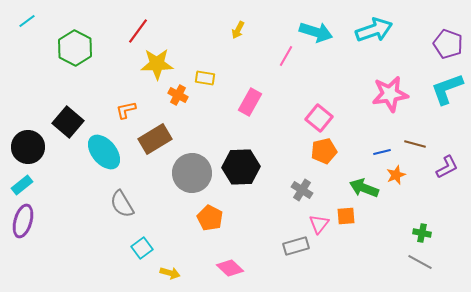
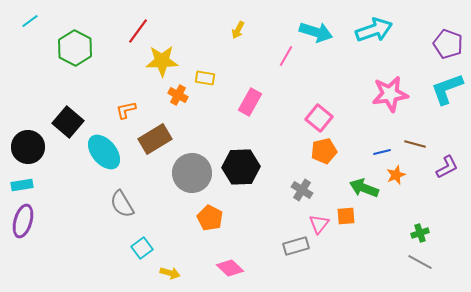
cyan line at (27, 21): moved 3 px right
yellow star at (157, 64): moved 5 px right, 3 px up
cyan rectangle at (22, 185): rotated 30 degrees clockwise
green cross at (422, 233): moved 2 px left; rotated 30 degrees counterclockwise
